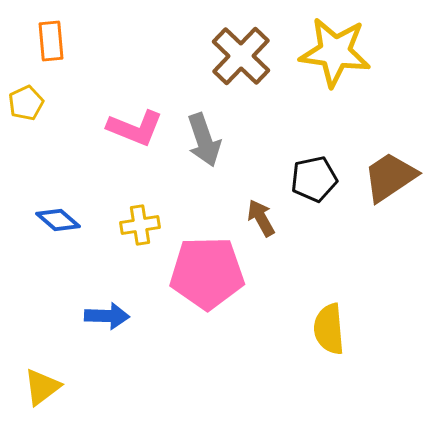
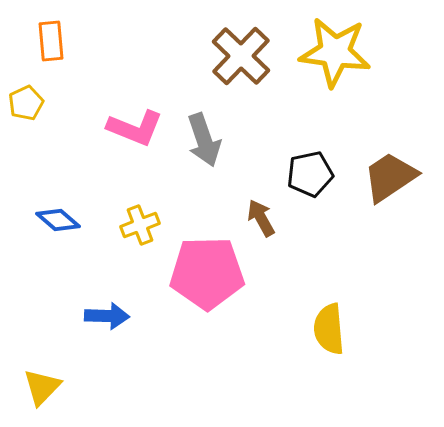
black pentagon: moved 4 px left, 5 px up
yellow cross: rotated 12 degrees counterclockwise
yellow triangle: rotated 9 degrees counterclockwise
